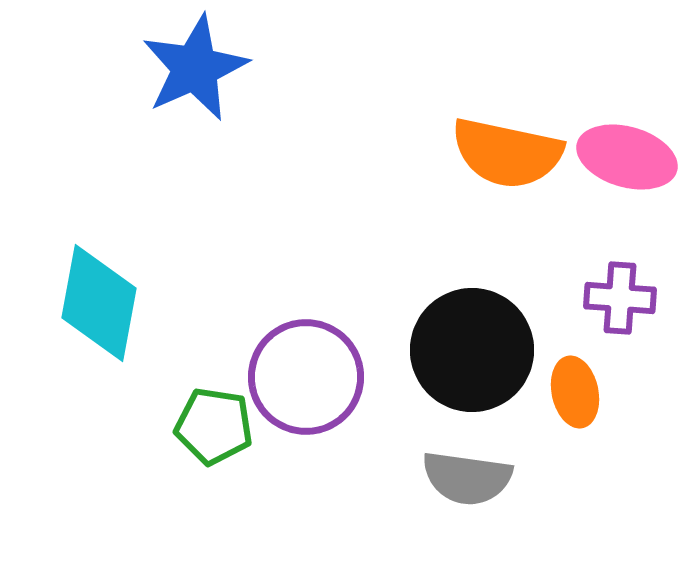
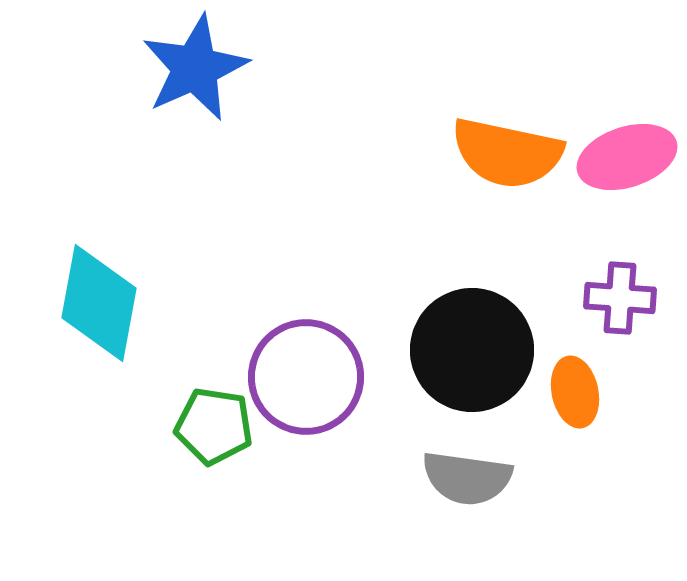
pink ellipse: rotated 34 degrees counterclockwise
